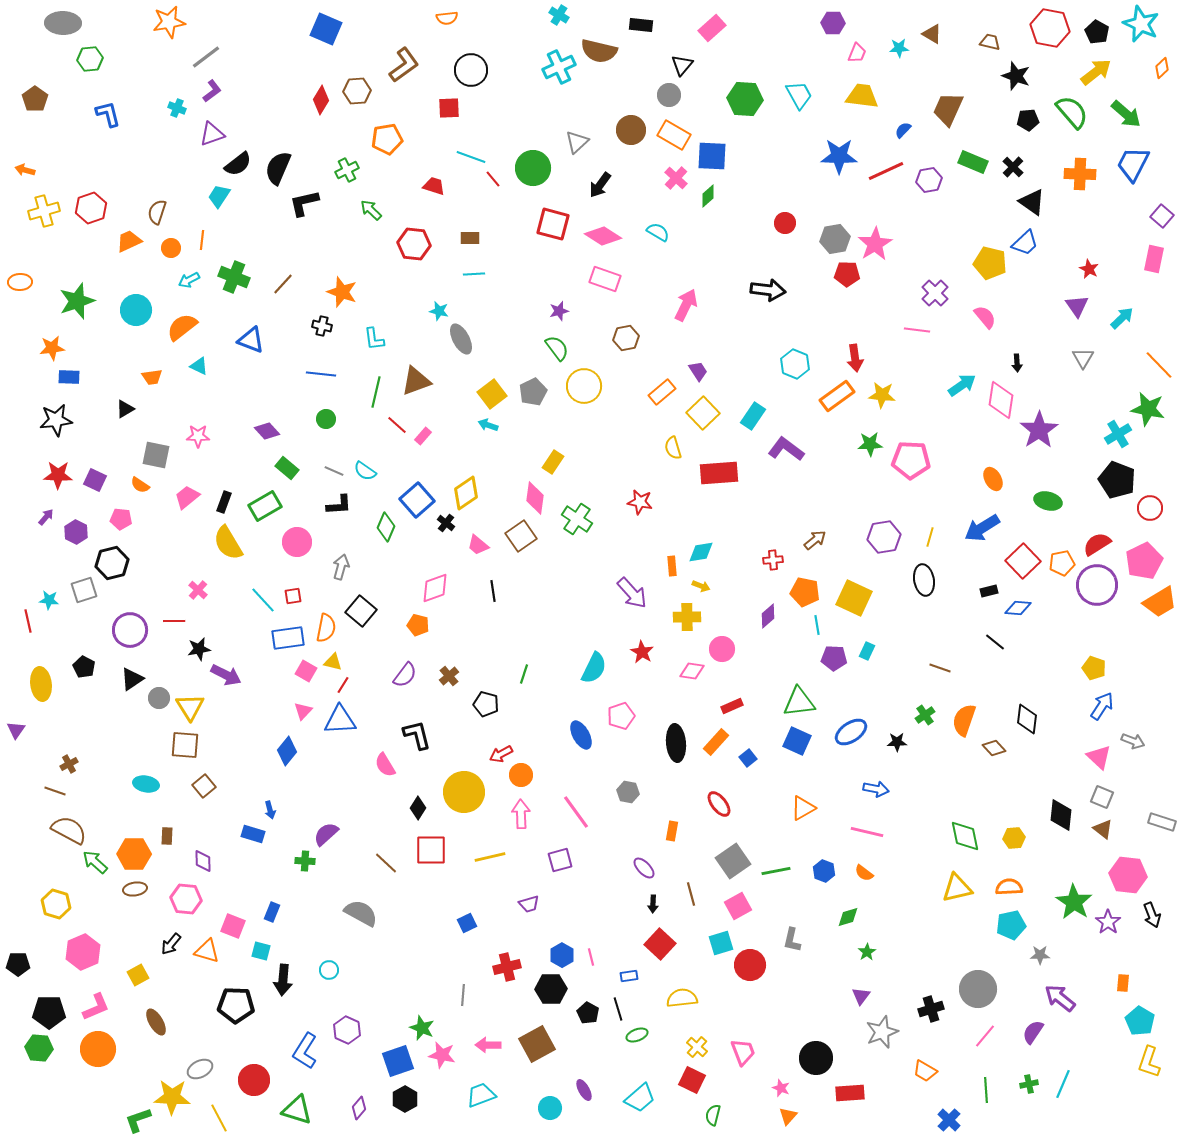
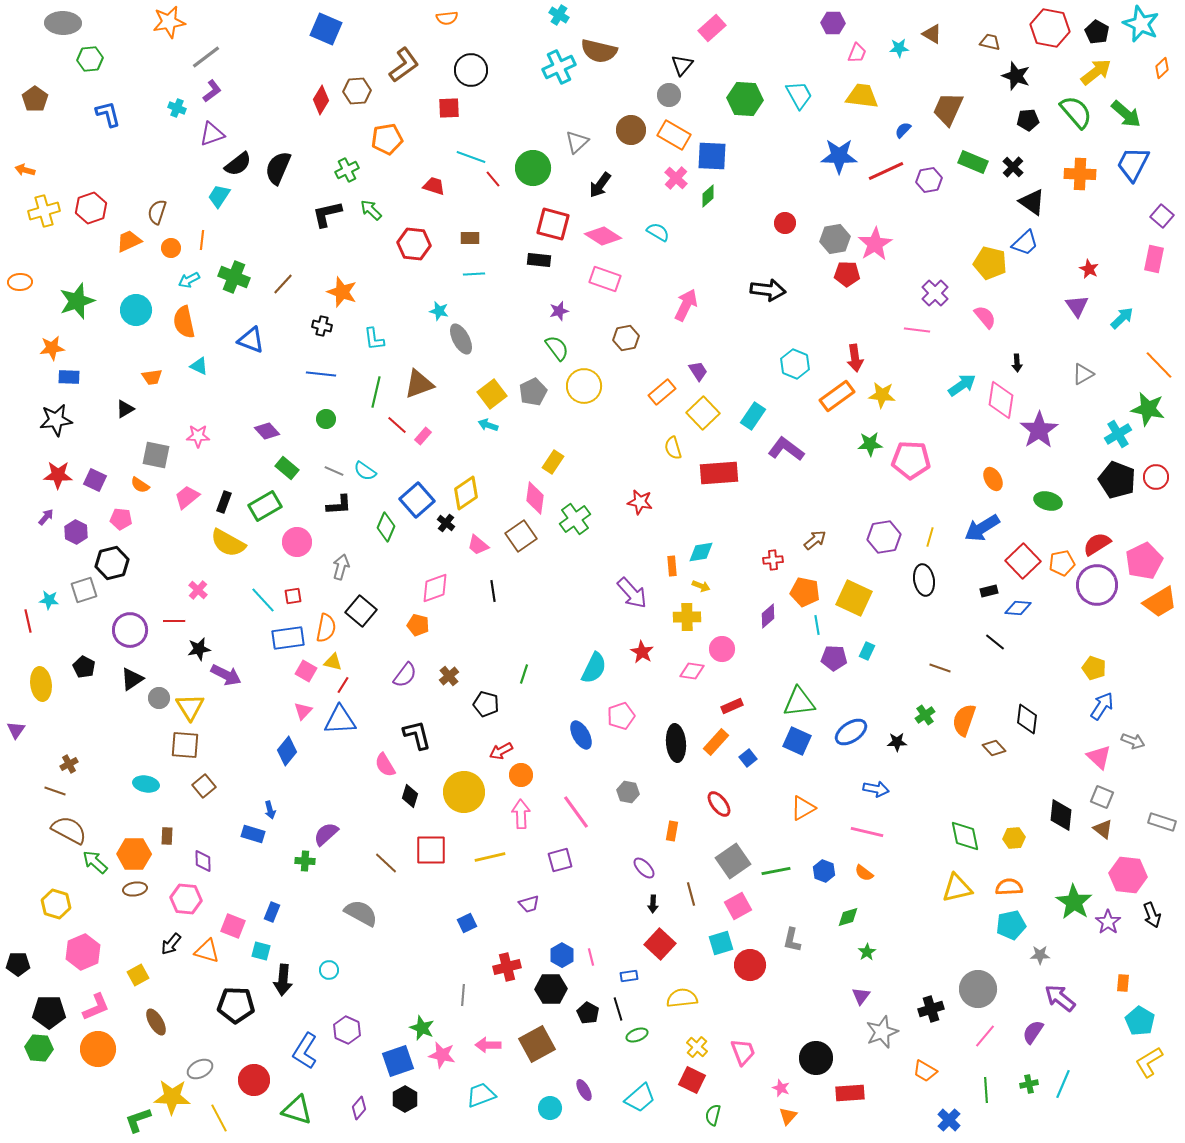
black rectangle at (641, 25): moved 102 px left, 235 px down
green semicircle at (1072, 112): moved 4 px right
black L-shape at (304, 203): moved 23 px right, 11 px down
orange semicircle at (182, 327): moved 2 px right, 5 px up; rotated 64 degrees counterclockwise
gray triangle at (1083, 358): moved 16 px down; rotated 30 degrees clockwise
brown triangle at (416, 381): moved 3 px right, 3 px down
red circle at (1150, 508): moved 6 px right, 31 px up
green cross at (577, 519): moved 2 px left; rotated 20 degrees clockwise
yellow semicircle at (228, 543): rotated 30 degrees counterclockwise
red arrow at (501, 754): moved 3 px up
black diamond at (418, 808): moved 8 px left, 12 px up; rotated 15 degrees counterclockwise
yellow L-shape at (1149, 1062): rotated 40 degrees clockwise
